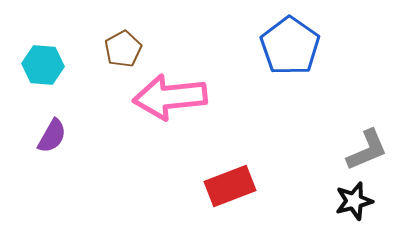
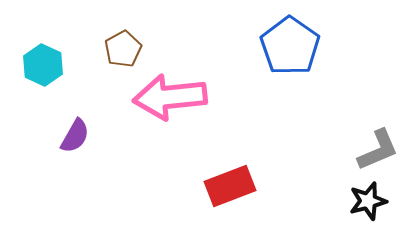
cyan hexagon: rotated 21 degrees clockwise
purple semicircle: moved 23 px right
gray L-shape: moved 11 px right
black star: moved 14 px right
